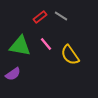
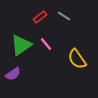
gray line: moved 3 px right
green triangle: moved 1 px right, 1 px up; rotated 45 degrees counterclockwise
yellow semicircle: moved 7 px right, 4 px down
